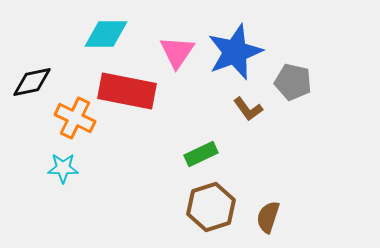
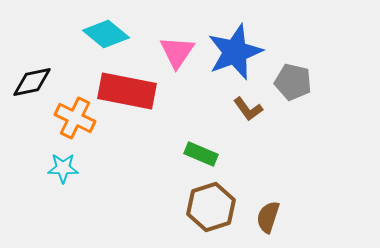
cyan diamond: rotated 39 degrees clockwise
green rectangle: rotated 48 degrees clockwise
